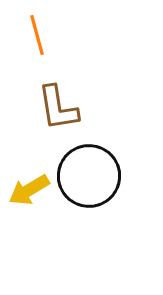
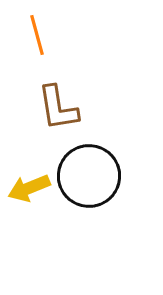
yellow arrow: moved 2 px up; rotated 9 degrees clockwise
